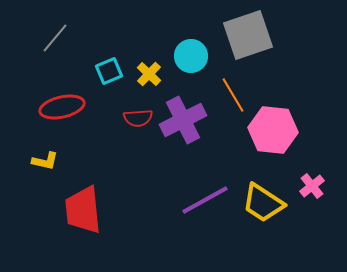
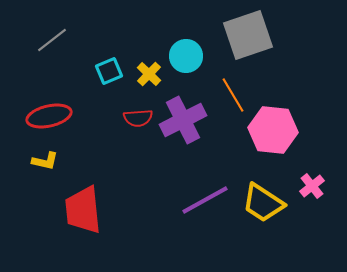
gray line: moved 3 px left, 2 px down; rotated 12 degrees clockwise
cyan circle: moved 5 px left
red ellipse: moved 13 px left, 9 px down
